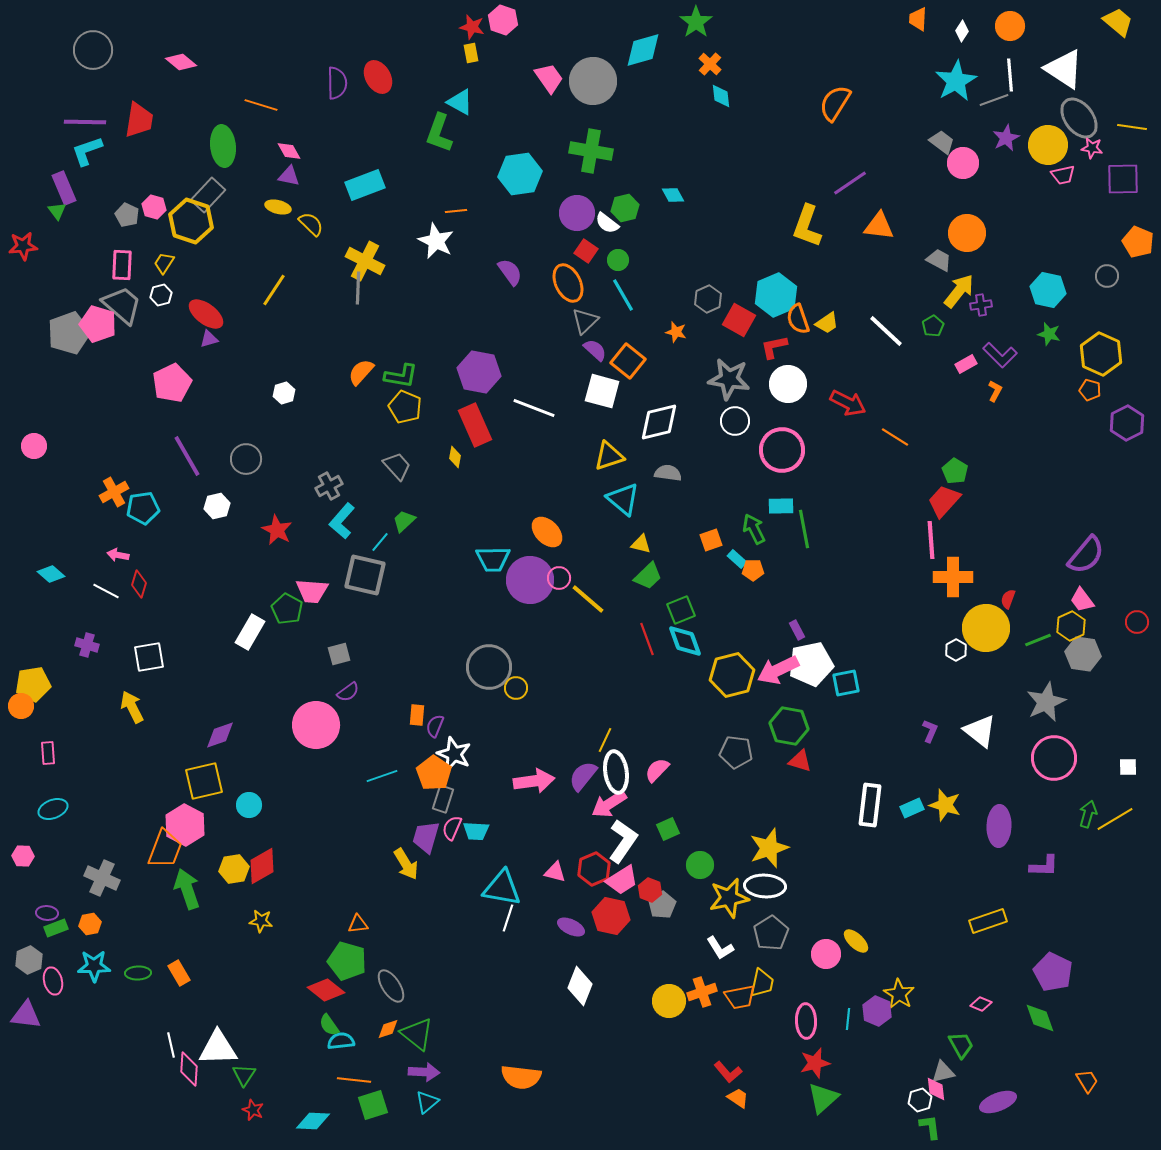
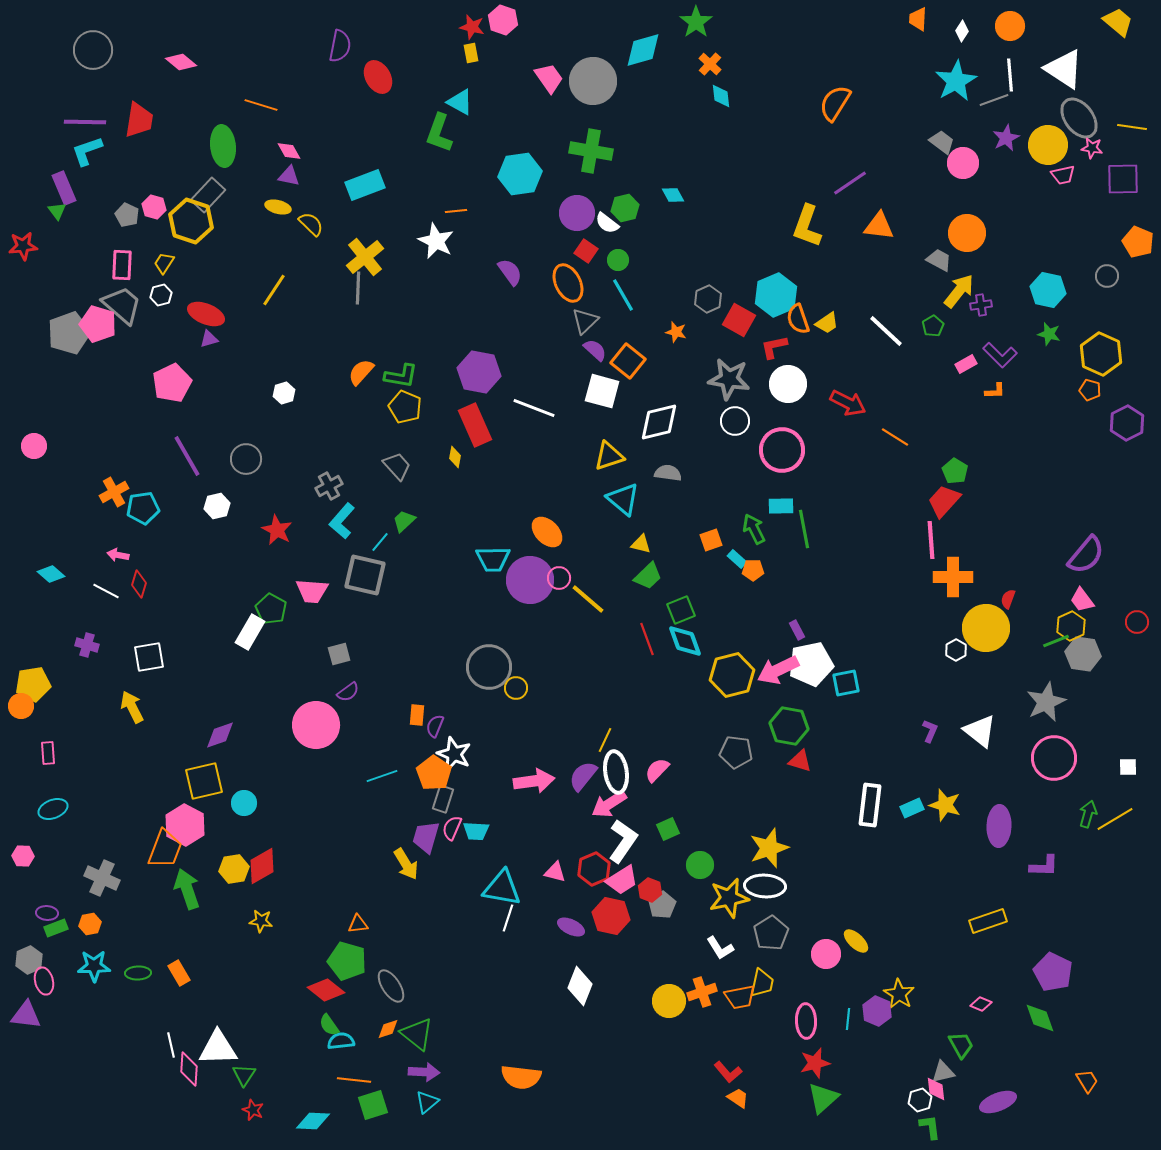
purple semicircle at (337, 83): moved 3 px right, 37 px up; rotated 12 degrees clockwise
yellow cross at (365, 261): moved 4 px up; rotated 24 degrees clockwise
red ellipse at (206, 314): rotated 15 degrees counterclockwise
orange L-shape at (995, 391): rotated 60 degrees clockwise
green pentagon at (287, 609): moved 16 px left
green line at (1038, 640): moved 18 px right, 1 px down
cyan circle at (249, 805): moved 5 px left, 2 px up
pink ellipse at (53, 981): moved 9 px left
